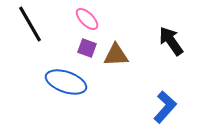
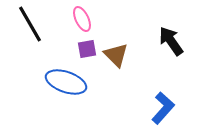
pink ellipse: moved 5 px left; rotated 20 degrees clockwise
purple square: moved 1 px down; rotated 30 degrees counterclockwise
brown triangle: rotated 48 degrees clockwise
blue L-shape: moved 2 px left, 1 px down
